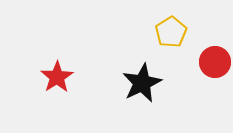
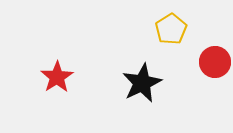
yellow pentagon: moved 3 px up
